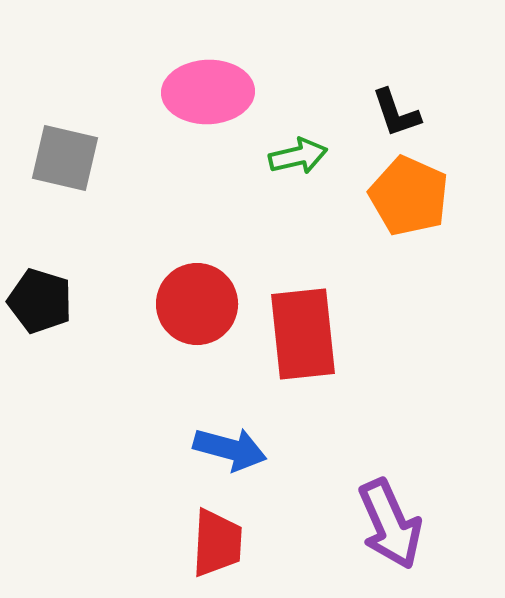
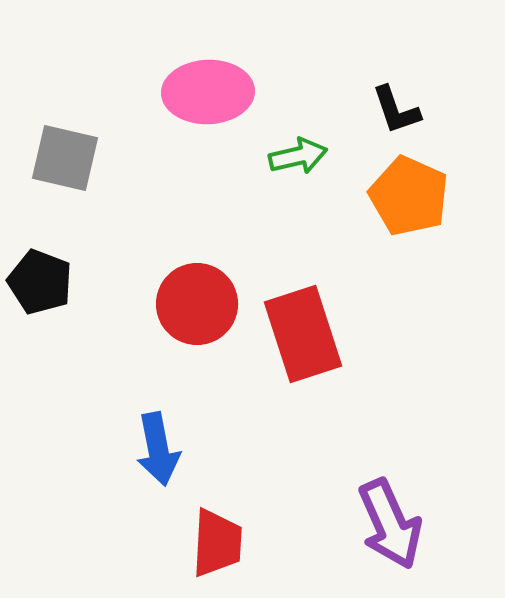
black L-shape: moved 3 px up
black pentagon: moved 19 px up; rotated 4 degrees clockwise
red rectangle: rotated 12 degrees counterclockwise
blue arrow: moved 72 px left; rotated 64 degrees clockwise
